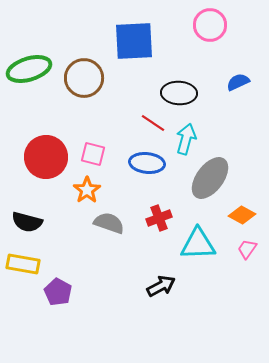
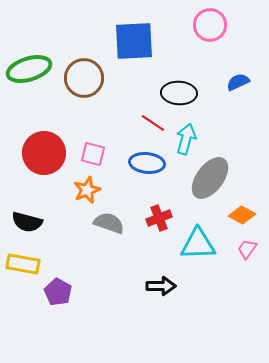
red circle: moved 2 px left, 4 px up
orange star: rotated 12 degrees clockwise
black arrow: rotated 28 degrees clockwise
